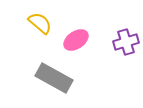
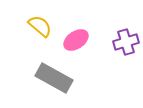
yellow semicircle: moved 3 px down
